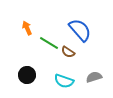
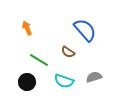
blue semicircle: moved 5 px right
green line: moved 10 px left, 17 px down
black circle: moved 7 px down
